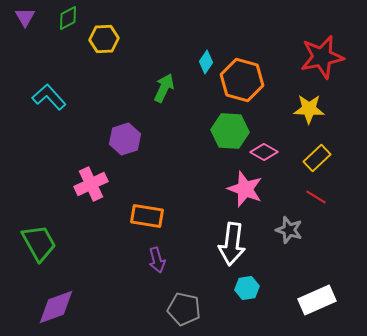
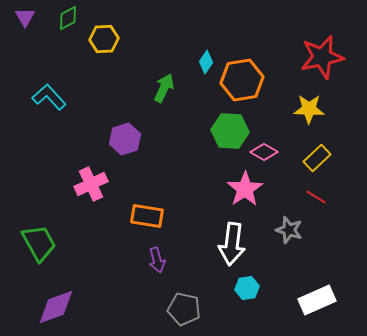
orange hexagon: rotated 24 degrees counterclockwise
pink star: rotated 18 degrees clockwise
